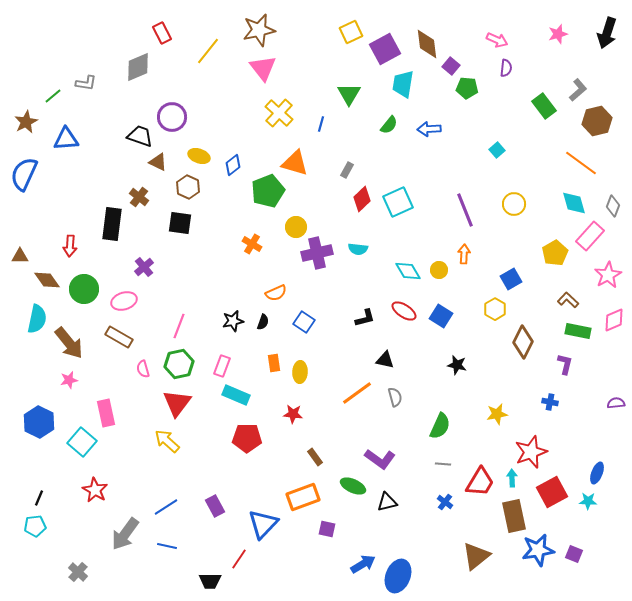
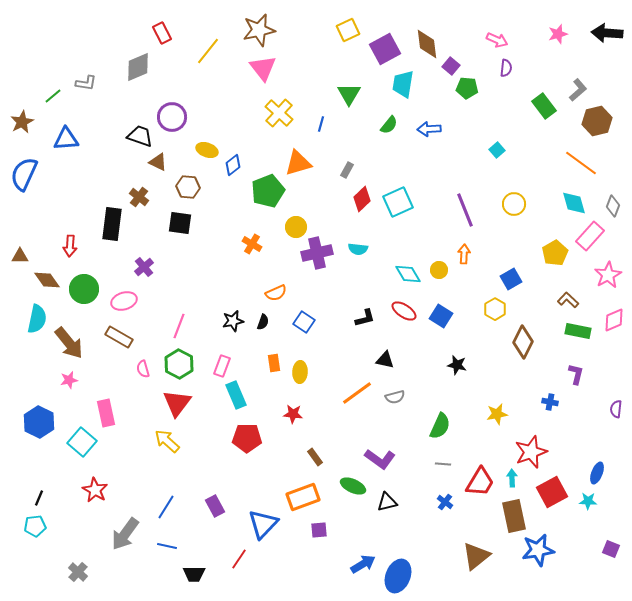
yellow square at (351, 32): moved 3 px left, 2 px up
black arrow at (607, 33): rotated 76 degrees clockwise
brown star at (26, 122): moved 4 px left
yellow ellipse at (199, 156): moved 8 px right, 6 px up
orange triangle at (295, 163): moved 3 px right; rotated 32 degrees counterclockwise
brown hexagon at (188, 187): rotated 20 degrees counterclockwise
cyan diamond at (408, 271): moved 3 px down
green hexagon at (179, 364): rotated 20 degrees counterclockwise
purple L-shape at (565, 364): moved 11 px right, 10 px down
cyan rectangle at (236, 395): rotated 44 degrees clockwise
gray semicircle at (395, 397): rotated 90 degrees clockwise
purple semicircle at (616, 403): moved 6 px down; rotated 78 degrees counterclockwise
blue line at (166, 507): rotated 25 degrees counterclockwise
purple square at (327, 529): moved 8 px left, 1 px down; rotated 18 degrees counterclockwise
purple square at (574, 554): moved 37 px right, 5 px up
black trapezoid at (210, 581): moved 16 px left, 7 px up
